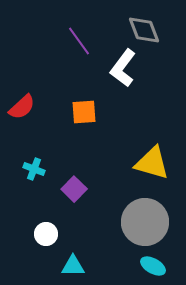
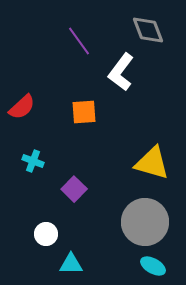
gray diamond: moved 4 px right
white L-shape: moved 2 px left, 4 px down
cyan cross: moved 1 px left, 8 px up
cyan triangle: moved 2 px left, 2 px up
